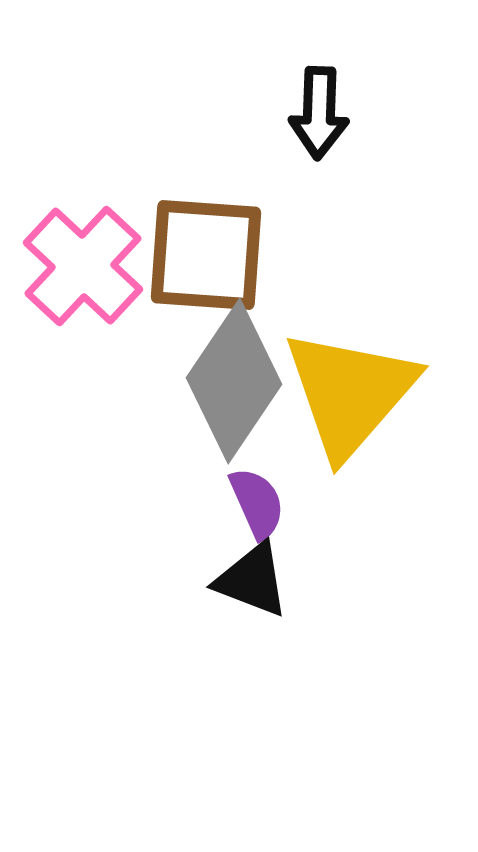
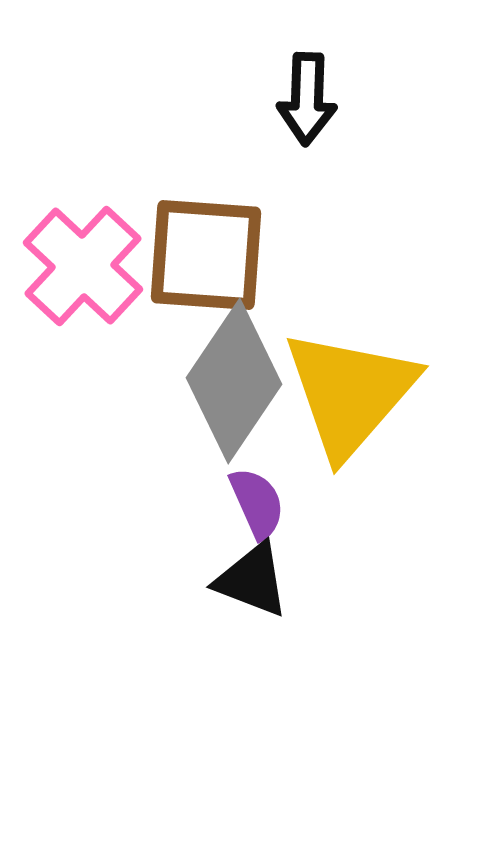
black arrow: moved 12 px left, 14 px up
